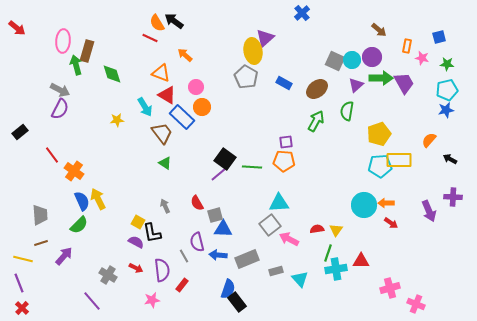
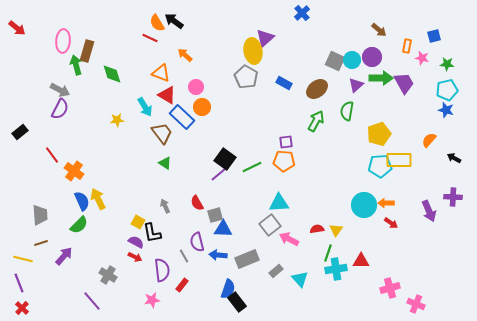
blue square at (439, 37): moved 5 px left, 1 px up
blue star at (446, 110): rotated 28 degrees clockwise
black arrow at (450, 159): moved 4 px right, 1 px up
green line at (252, 167): rotated 30 degrees counterclockwise
red arrow at (136, 268): moved 1 px left, 11 px up
gray rectangle at (276, 271): rotated 24 degrees counterclockwise
